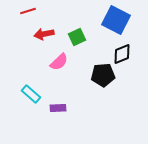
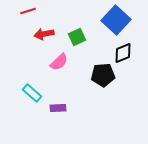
blue square: rotated 16 degrees clockwise
black diamond: moved 1 px right, 1 px up
cyan rectangle: moved 1 px right, 1 px up
